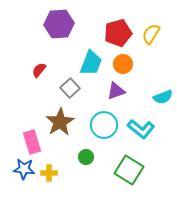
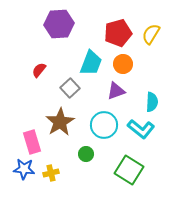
cyan semicircle: moved 11 px left, 5 px down; rotated 66 degrees counterclockwise
green circle: moved 3 px up
yellow cross: moved 2 px right; rotated 14 degrees counterclockwise
